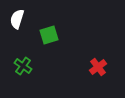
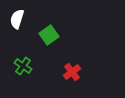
green square: rotated 18 degrees counterclockwise
red cross: moved 26 px left, 5 px down
